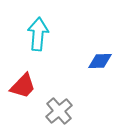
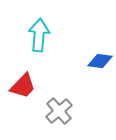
cyan arrow: moved 1 px right, 1 px down
blue diamond: rotated 10 degrees clockwise
